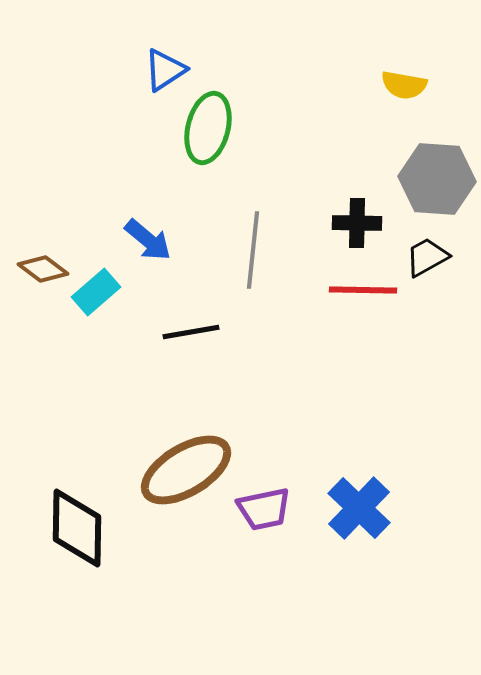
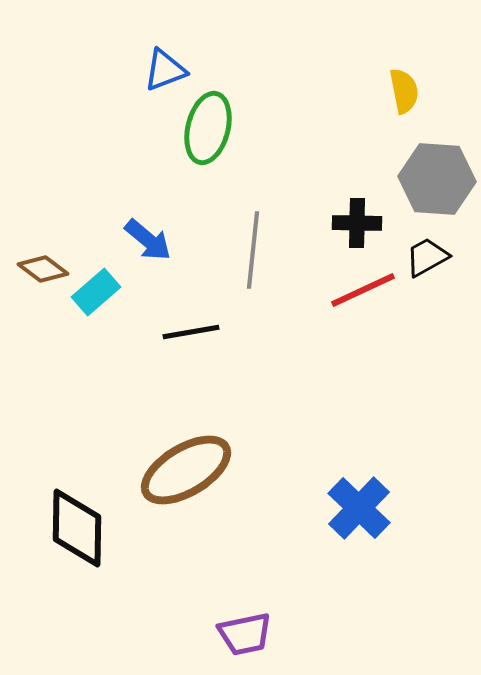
blue triangle: rotated 12 degrees clockwise
yellow semicircle: moved 6 px down; rotated 111 degrees counterclockwise
red line: rotated 26 degrees counterclockwise
purple trapezoid: moved 19 px left, 125 px down
